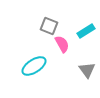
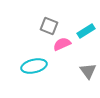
pink semicircle: rotated 84 degrees counterclockwise
cyan ellipse: rotated 20 degrees clockwise
gray triangle: moved 1 px right, 1 px down
